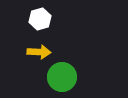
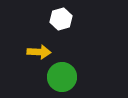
white hexagon: moved 21 px right
